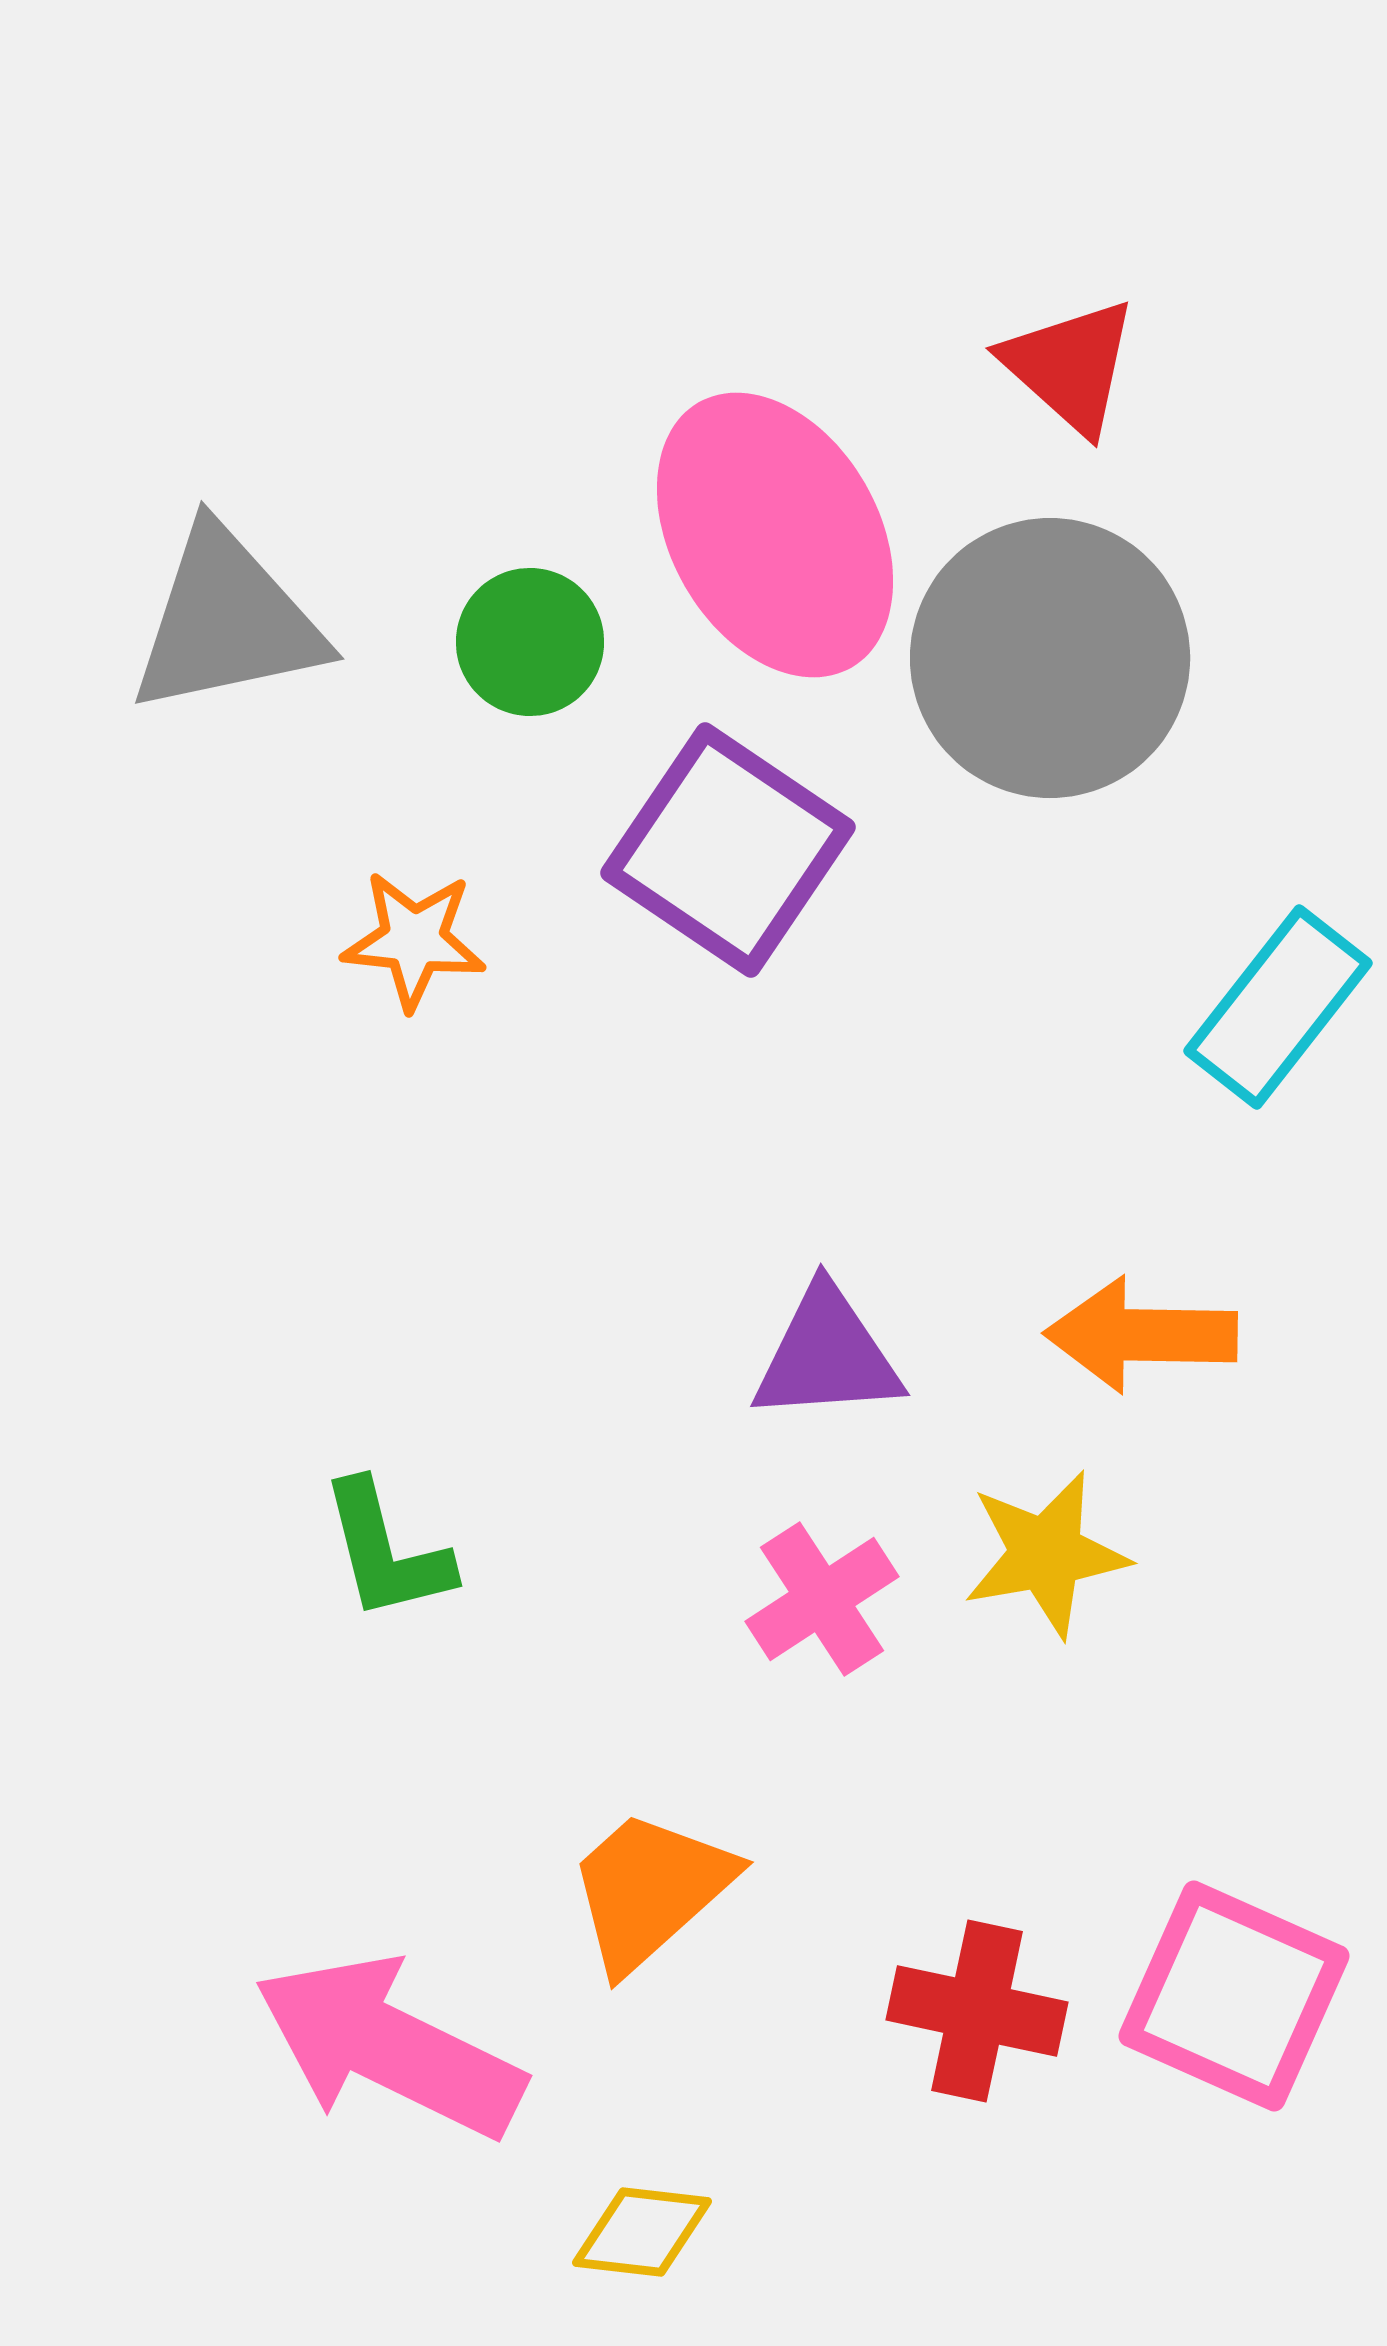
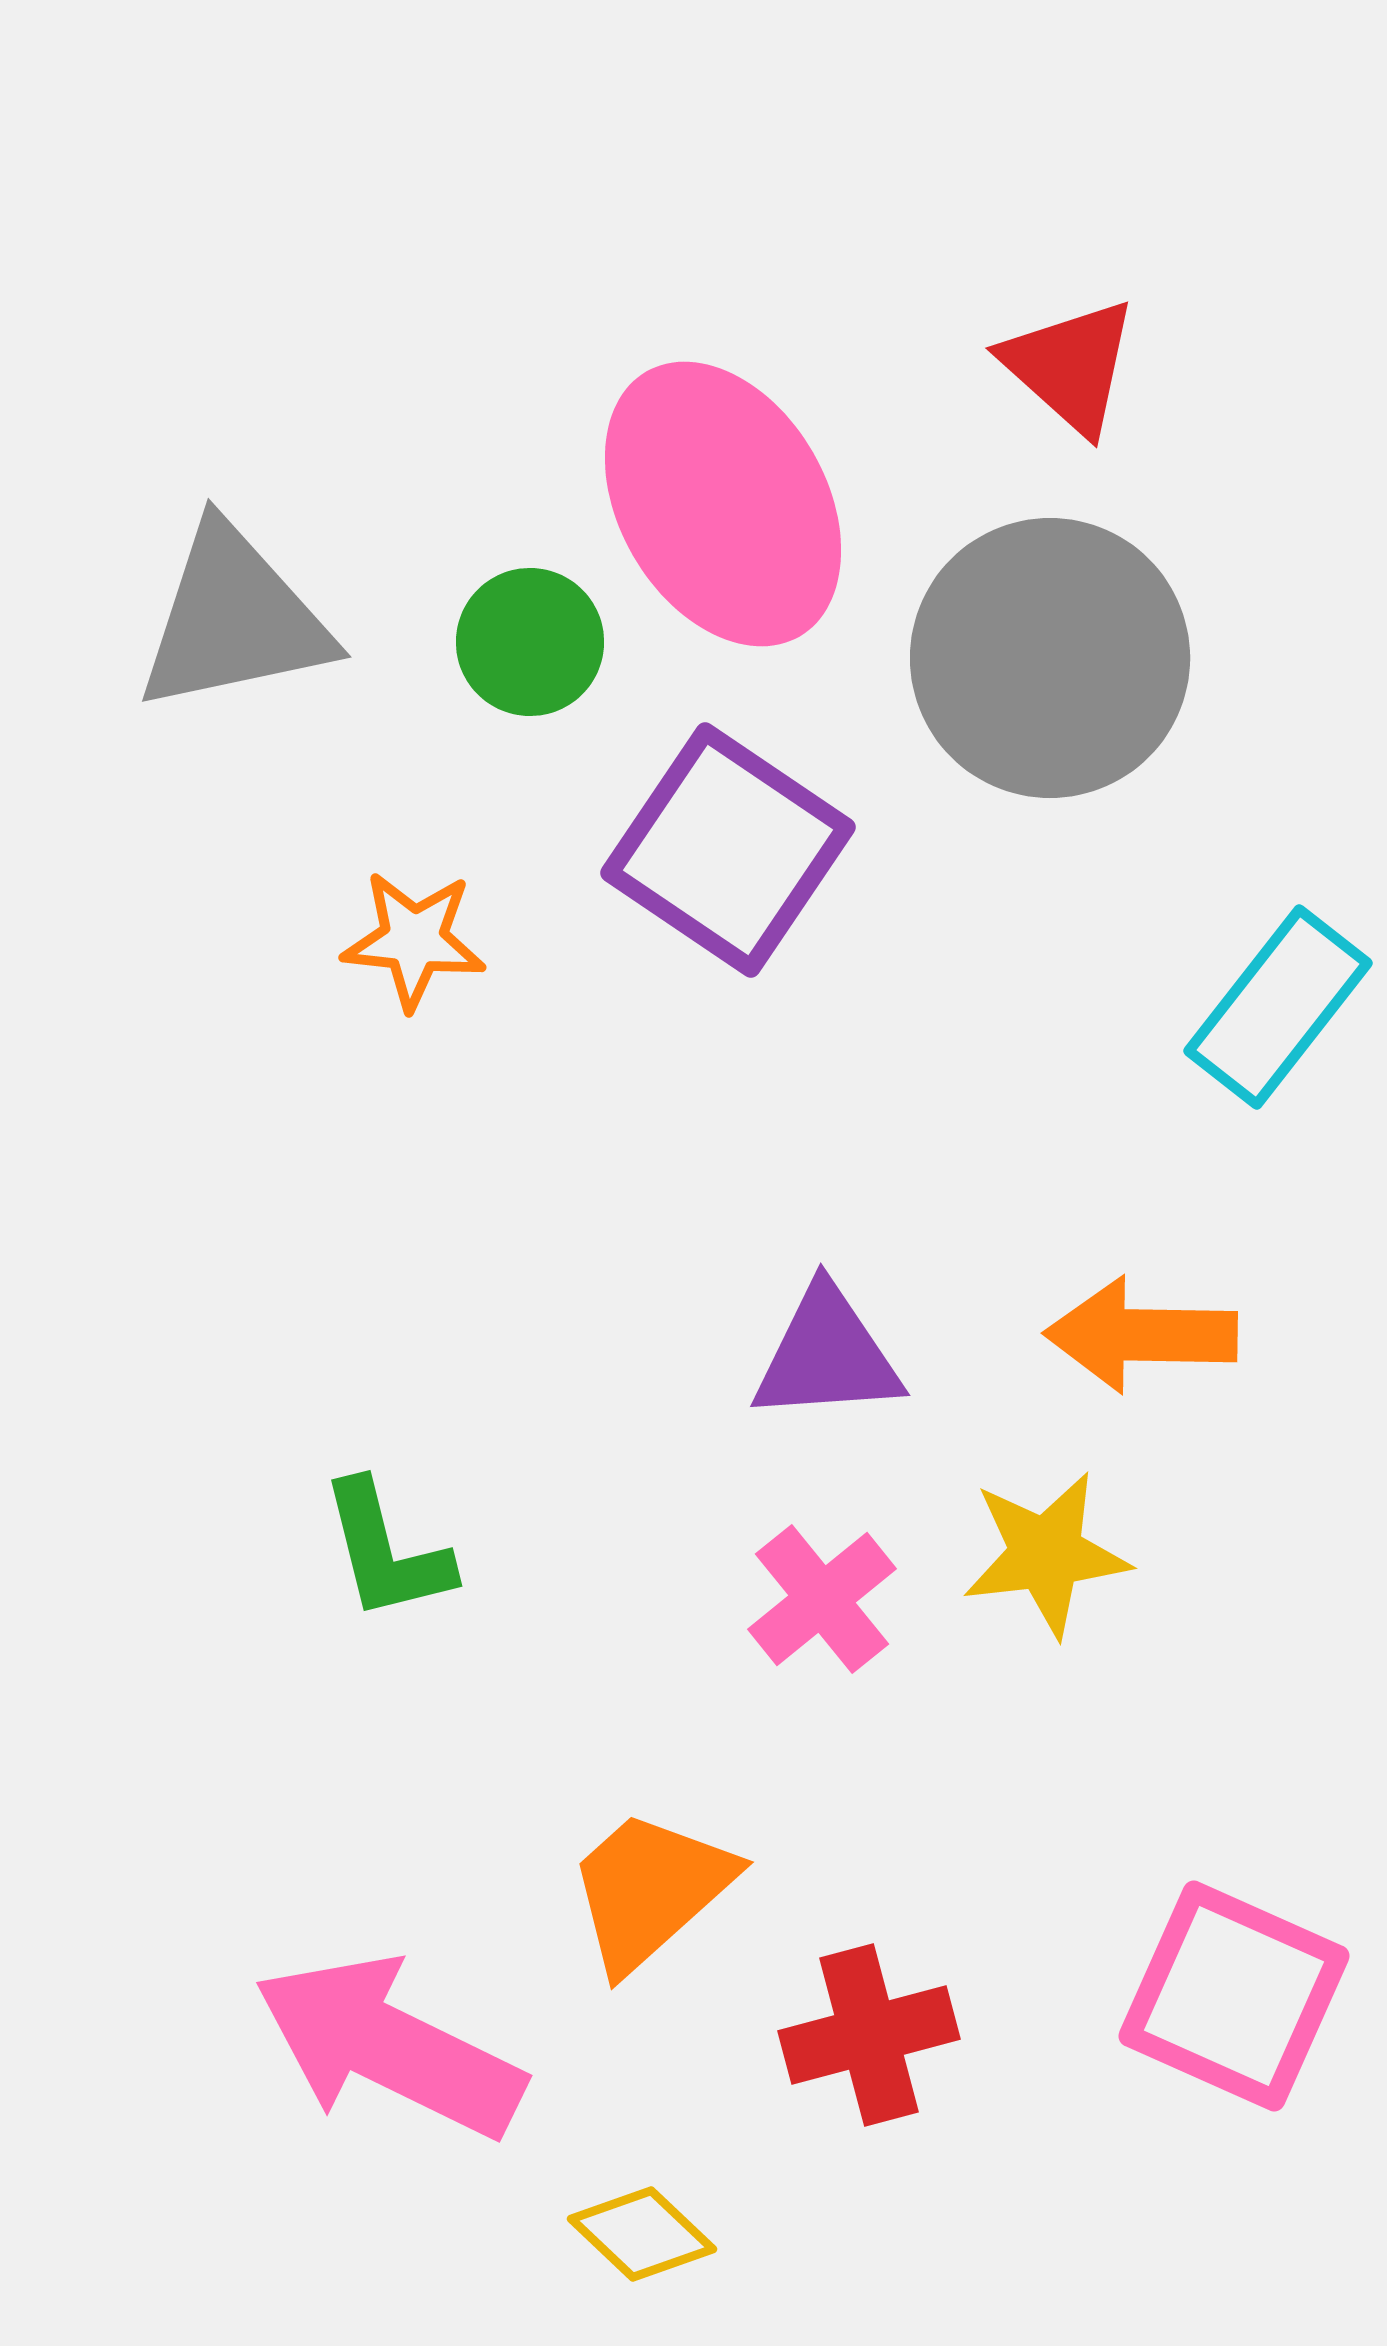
pink ellipse: moved 52 px left, 31 px up
gray triangle: moved 7 px right, 2 px up
yellow star: rotated 3 degrees clockwise
pink cross: rotated 6 degrees counterclockwise
red cross: moved 108 px left, 24 px down; rotated 27 degrees counterclockwise
yellow diamond: moved 2 px down; rotated 37 degrees clockwise
